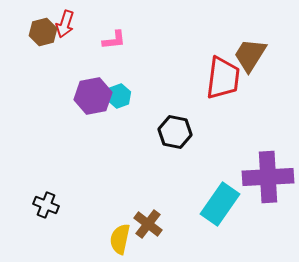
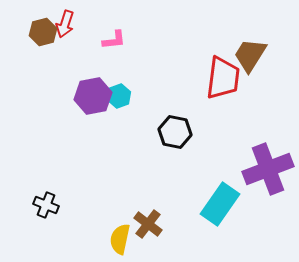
purple cross: moved 8 px up; rotated 18 degrees counterclockwise
